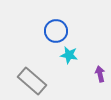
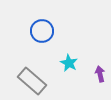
blue circle: moved 14 px left
cyan star: moved 8 px down; rotated 18 degrees clockwise
